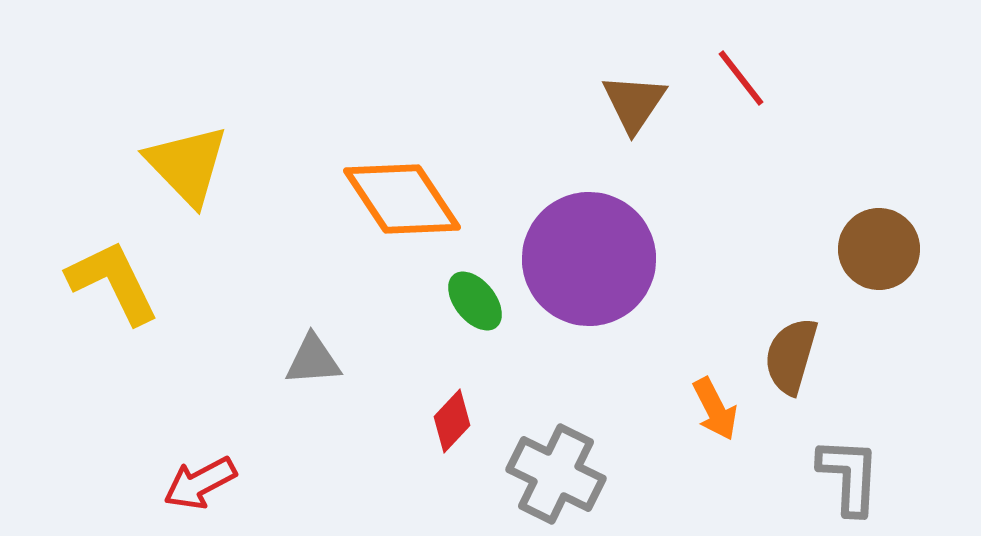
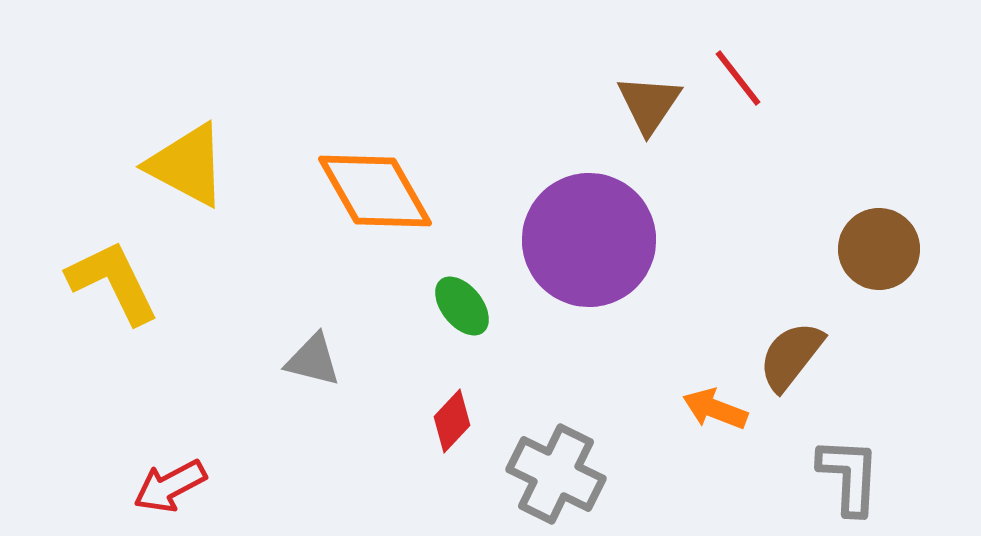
red line: moved 3 px left
brown triangle: moved 15 px right, 1 px down
yellow triangle: rotated 18 degrees counterclockwise
orange diamond: moved 27 px left, 8 px up; rotated 4 degrees clockwise
purple circle: moved 19 px up
green ellipse: moved 13 px left, 5 px down
brown semicircle: rotated 22 degrees clockwise
gray triangle: rotated 18 degrees clockwise
orange arrow: rotated 138 degrees clockwise
red arrow: moved 30 px left, 3 px down
